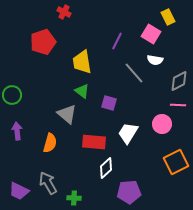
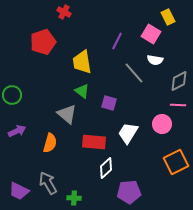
purple arrow: rotated 72 degrees clockwise
